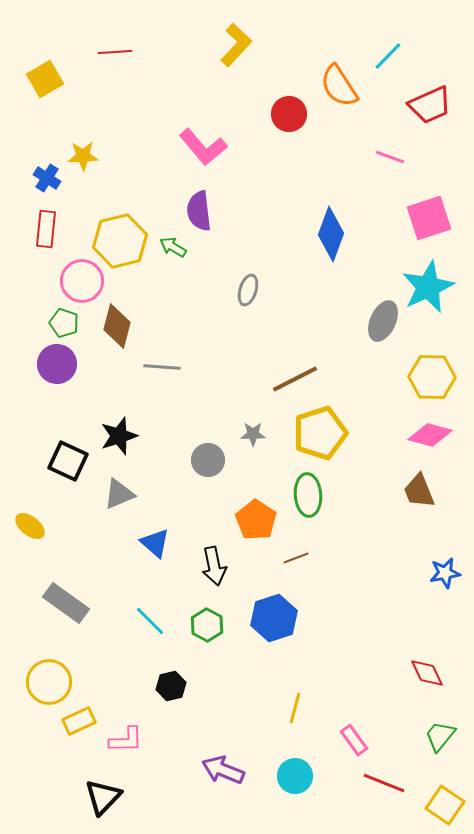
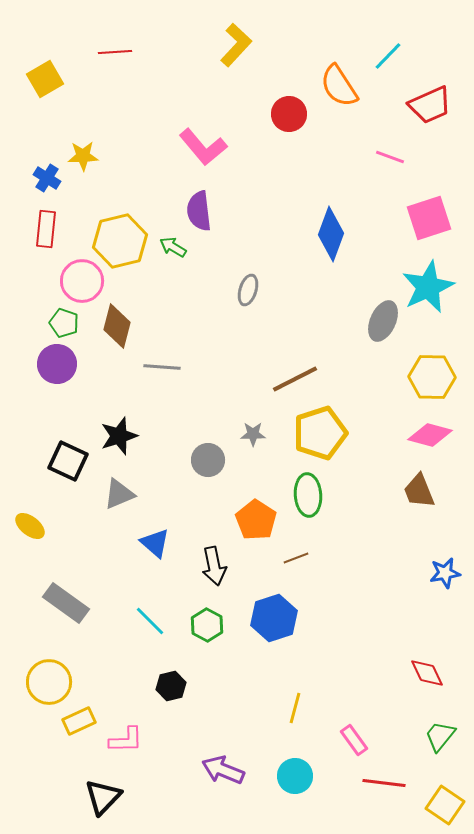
red line at (384, 783): rotated 15 degrees counterclockwise
